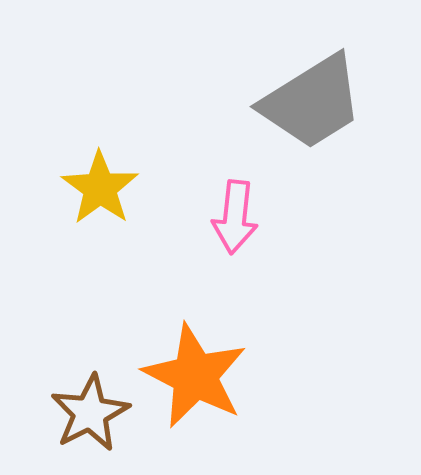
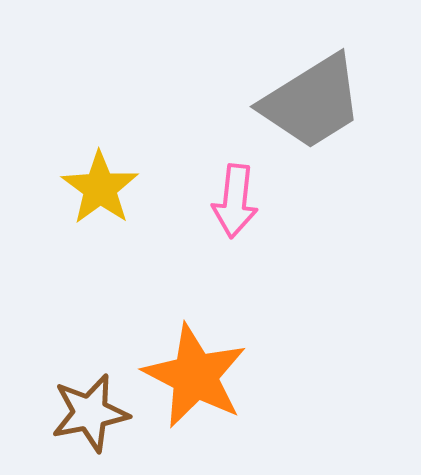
pink arrow: moved 16 px up
brown star: rotated 16 degrees clockwise
